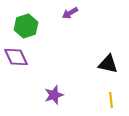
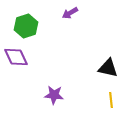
black triangle: moved 4 px down
purple star: rotated 24 degrees clockwise
